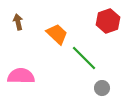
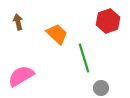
green line: rotated 28 degrees clockwise
pink semicircle: rotated 32 degrees counterclockwise
gray circle: moved 1 px left
